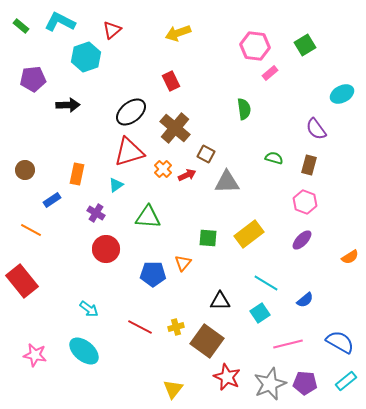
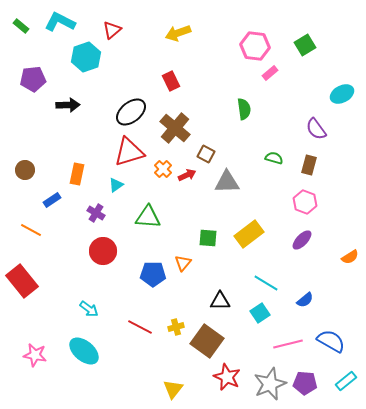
red circle at (106, 249): moved 3 px left, 2 px down
blue semicircle at (340, 342): moved 9 px left, 1 px up
